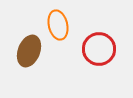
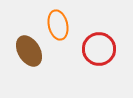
brown ellipse: rotated 52 degrees counterclockwise
